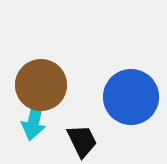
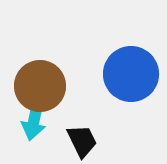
brown circle: moved 1 px left, 1 px down
blue circle: moved 23 px up
